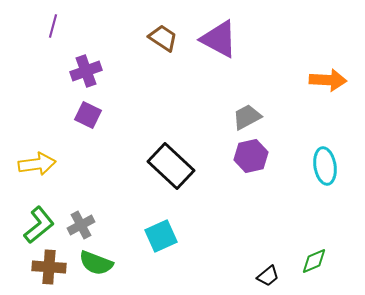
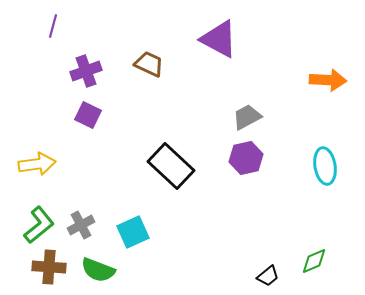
brown trapezoid: moved 14 px left, 26 px down; rotated 8 degrees counterclockwise
purple hexagon: moved 5 px left, 2 px down
cyan square: moved 28 px left, 4 px up
green semicircle: moved 2 px right, 7 px down
